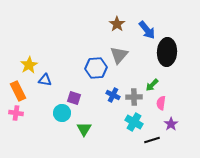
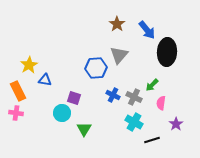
gray cross: rotated 28 degrees clockwise
purple star: moved 5 px right
